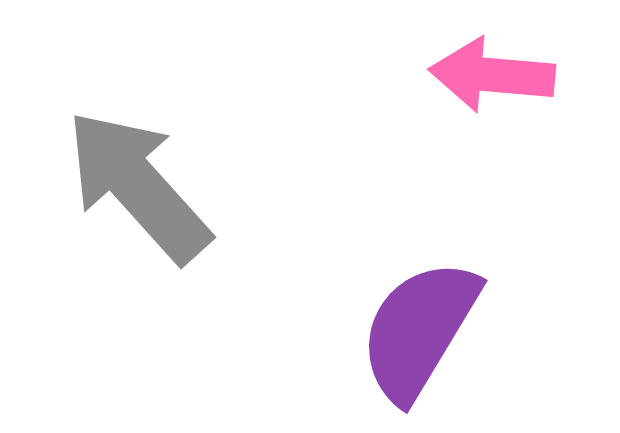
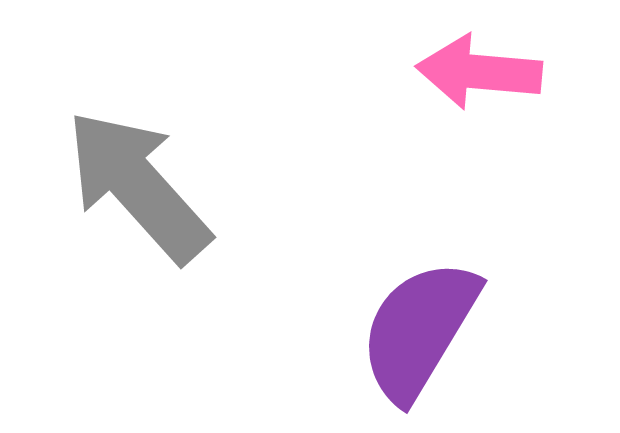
pink arrow: moved 13 px left, 3 px up
